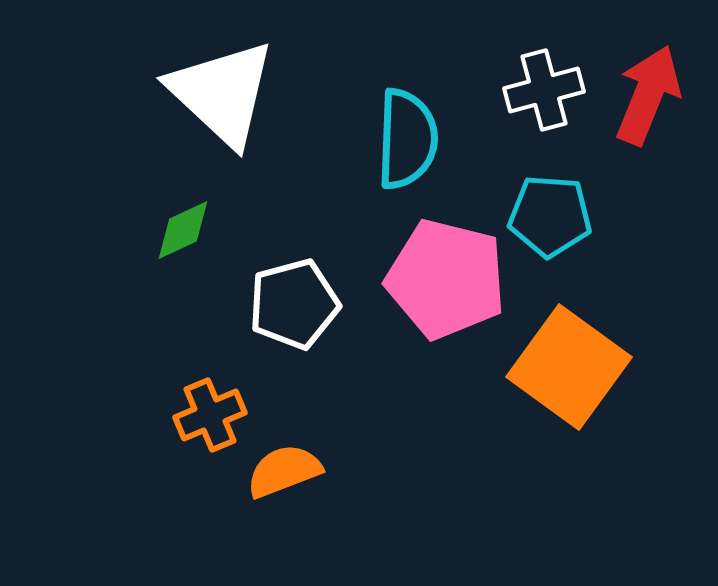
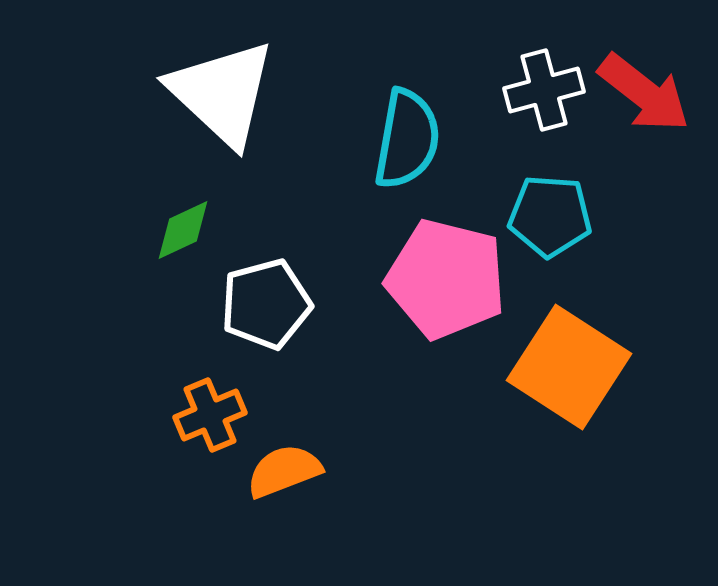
red arrow: moved 4 px left, 2 px up; rotated 106 degrees clockwise
cyan semicircle: rotated 8 degrees clockwise
white pentagon: moved 28 px left
orange square: rotated 3 degrees counterclockwise
